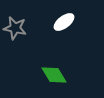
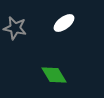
white ellipse: moved 1 px down
